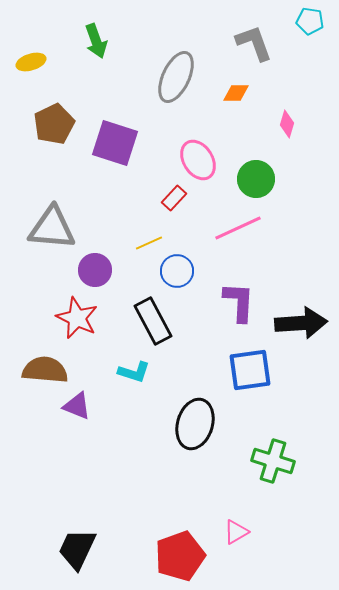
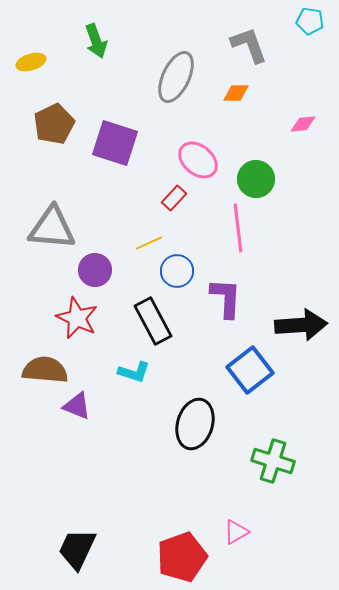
gray L-shape: moved 5 px left, 2 px down
pink diamond: moved 16 px right; rotated 68 degrees clockwise
pink ellipse: rotated 18 degrees counterclockwise
pink line: rotated 72 degrees counterclockwise
purple L-shape: moved 13 px left, 4 px up
black arrow: moved 2 px down
blue square: rotated 30 degrees counterclockwise
red pentagon: moved 2 px right, 1 px down
